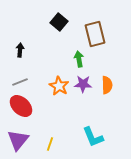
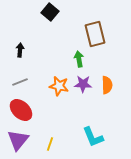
black square: moved 9 px left, 10 px up
orange star: rotated 18 degrees counterclockwise
red ellipse: moved 4 px down
